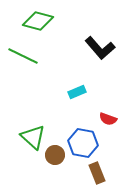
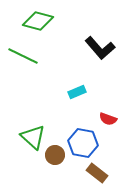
brown rectangle: rotated 30 degrees counterclockwise
